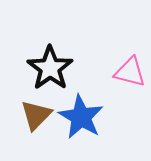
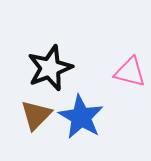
black star: rotated 15 degrees clockwise
